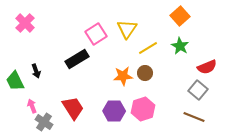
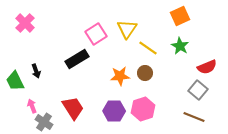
orange square: rotated 18 degrees clockwise
yellow line: rotated 66 degrees clockwise
orange star: moved 3 px left
